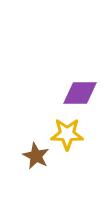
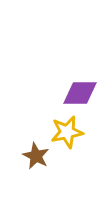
yellow star: moved 2 px up; rotated 12 degrees counterclockwise
